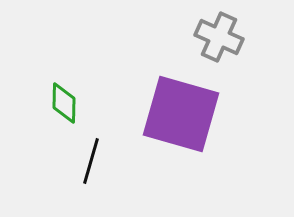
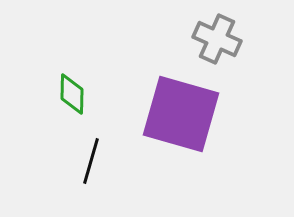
gray cross: moved 2 px left, 2 px down
green diamond: moved 8 px right, 9 px up
